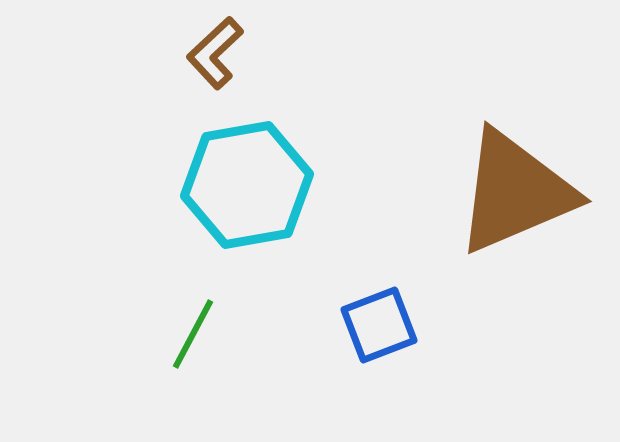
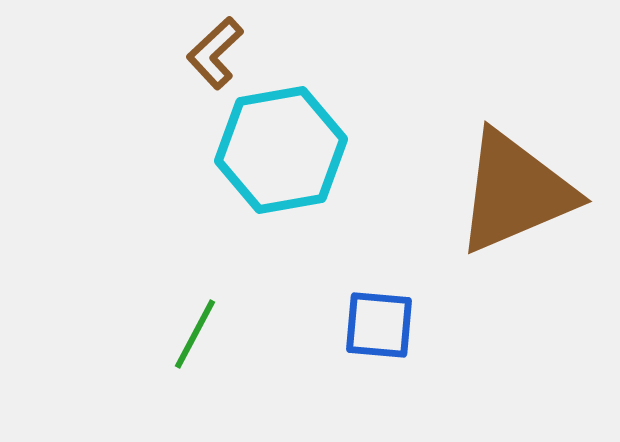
cyan hexagon: moved 34 px right, 35 px up
blue square: rotated 26 degrees clockwise
green line: moved 2 px right
